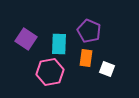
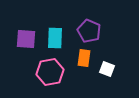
purple square: rotated 30 degrees counterclockwise
cyan rectangle: moved 4 px left, 6 px up
orange rectangle: moved 2 px left
